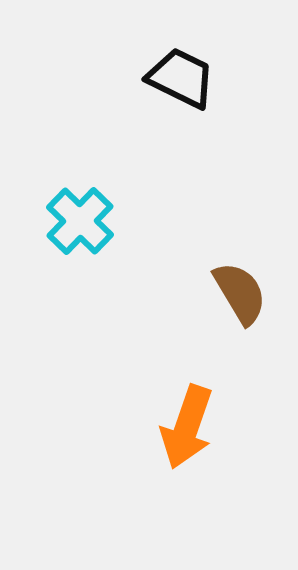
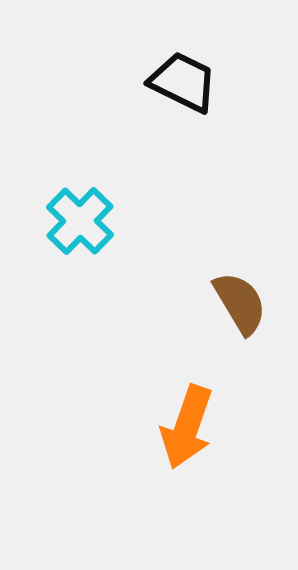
black trapezoid: moved 2 px right, 4 px down
brown semicircle: moved 10 px down
